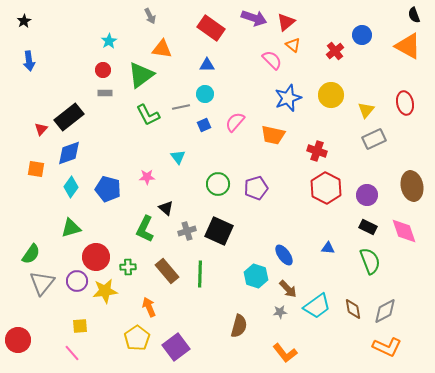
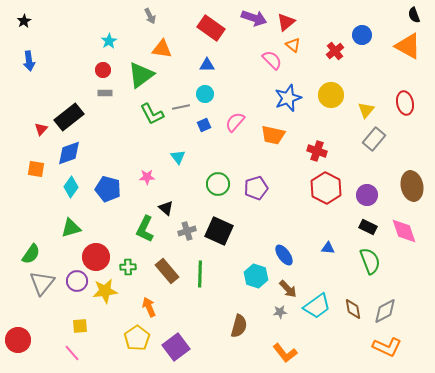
green L-shape at (148, 115): moved 4 px right, 1 px up
gray rectangle at (374, 139): rotated 25 degrees counterclockwise
